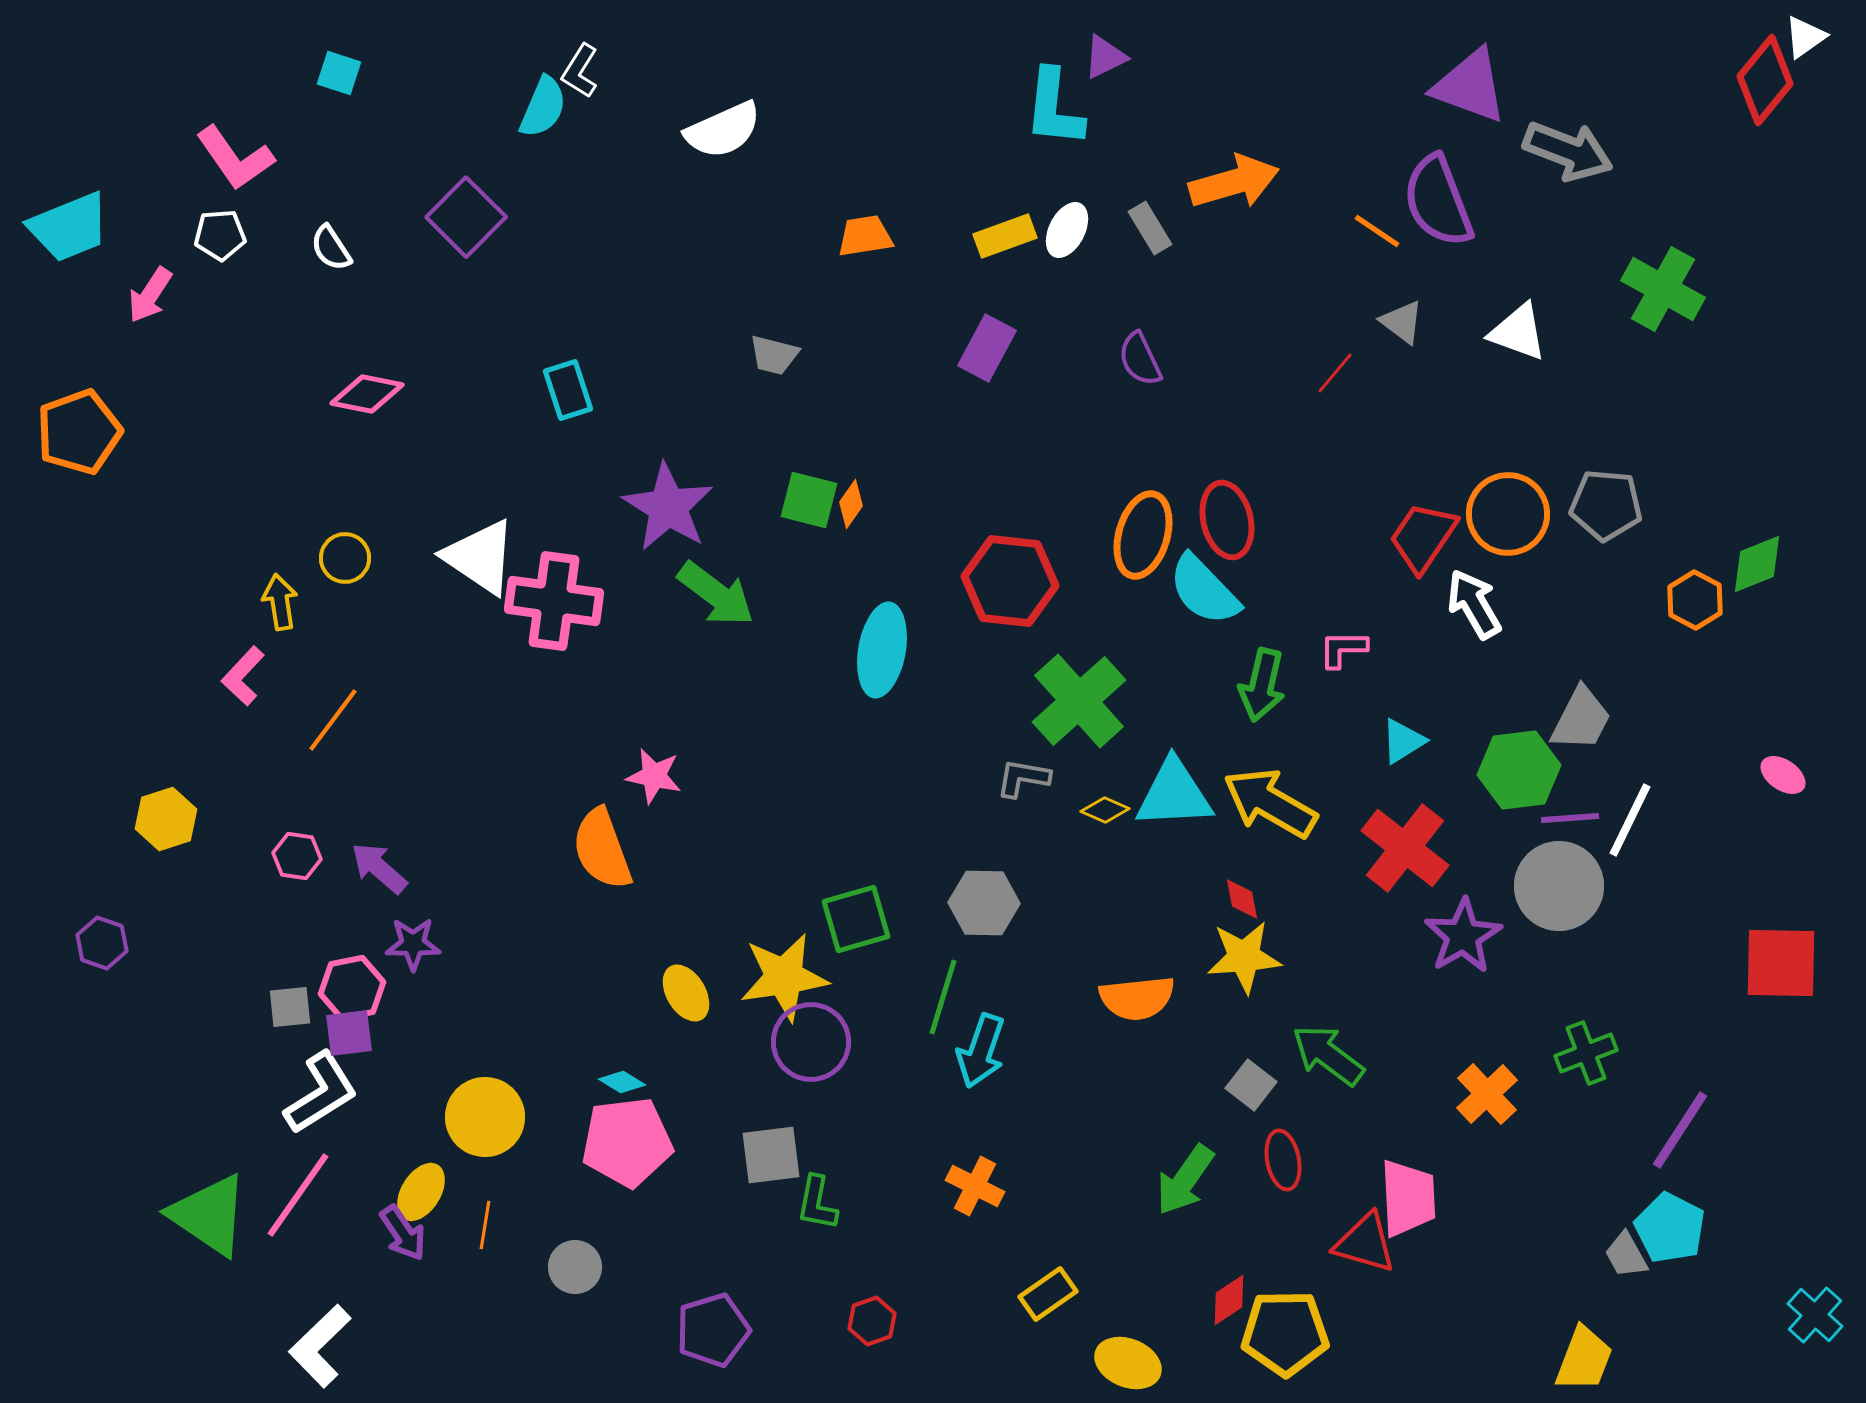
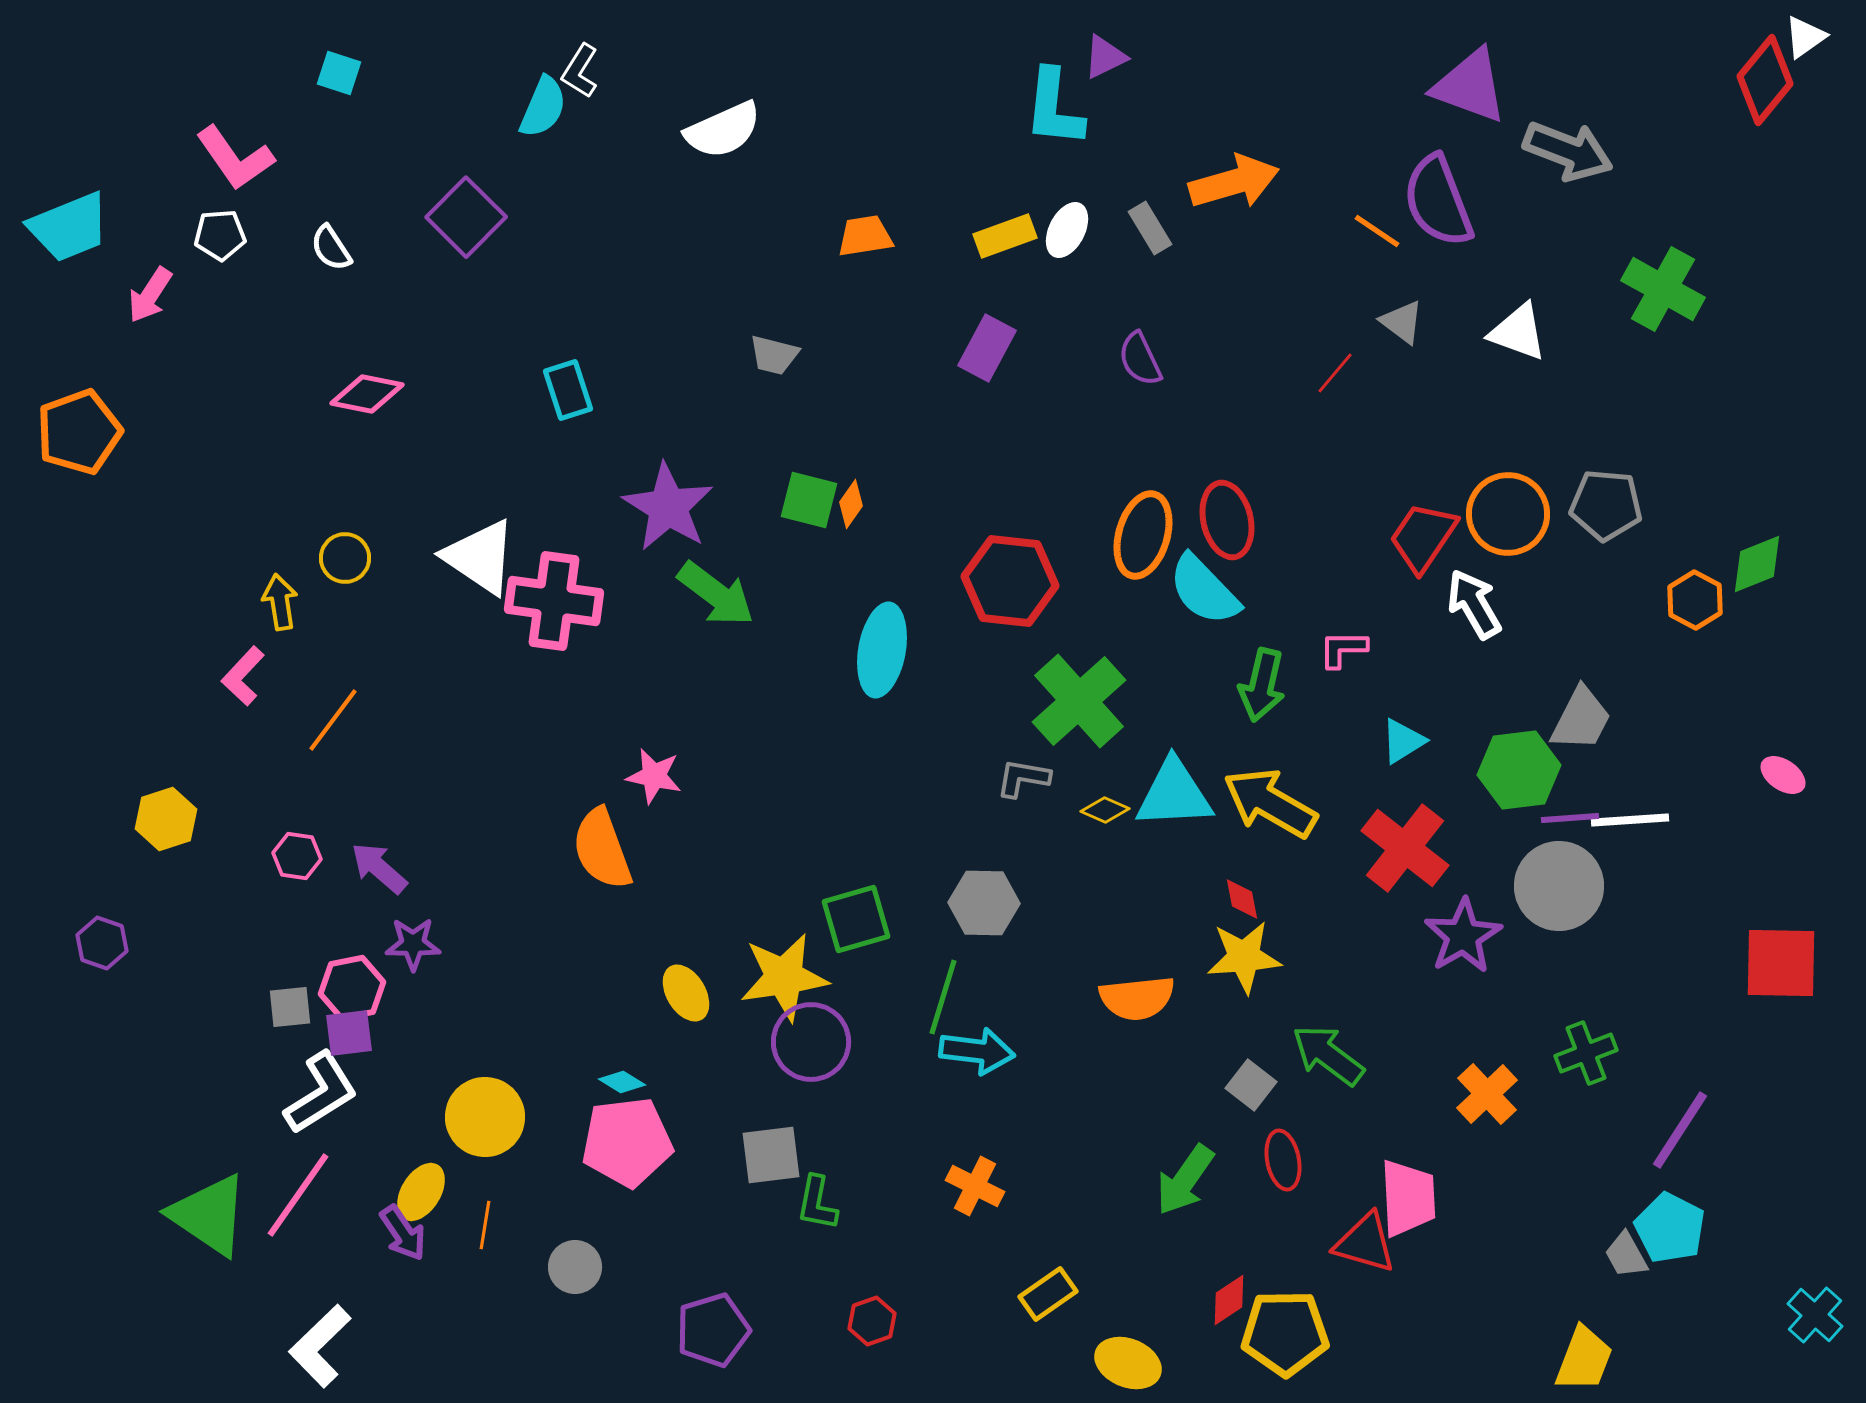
white line at (1630, 820): rotated 60 degrees clockwise
cyan arrow at (981, 1051): moved 4 px left; rotated 102 degrees counterclockwise
